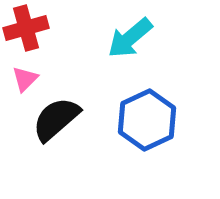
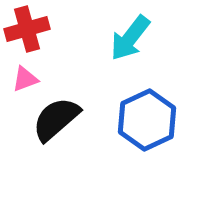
red cross: moved 1 px right, 1 px down
cyan arrow: rotated 12 degrees counterclockwise
pink triangle: rotated 24 degrees clockwise
